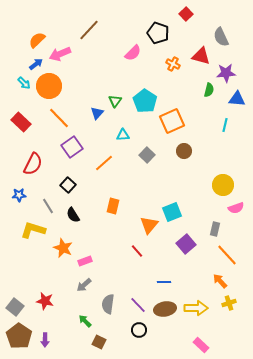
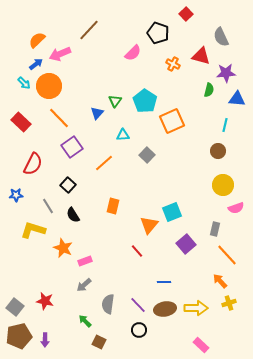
brown circle at (184, 151): moved 34 px right
blue star at (19, 195): moved 3 px left
brown pentagon at (19, 336): rotated 25 degrees clockwise
